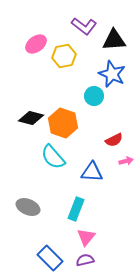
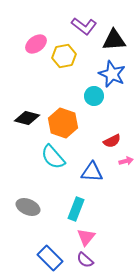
black diamond: moved 4 px left
red semicircle: moved 2 px left, 1 px down
purple semicircle: rotated 126 degrees counterclockwise
